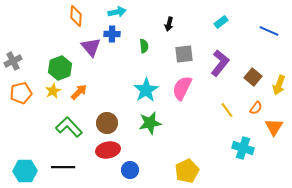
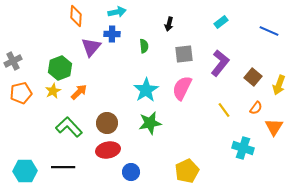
purple triangle: rotated 20 degrees clockwise
yellow line: moved 3 px left
blue circle: moved 1 px right, 2 px down
